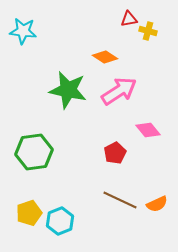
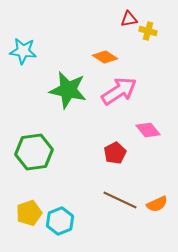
cyan star: moved 20 px down
